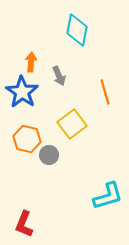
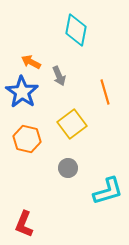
cyan diamond: moved 1 px left
orange arrow: rotated 66 degrees counterclockwise
gray circle: moved 19 px right, 13 px down
cyan L-shape: moved 5 px up
